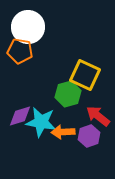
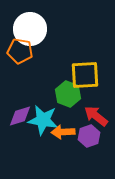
white circle: moved 2 px right, 2 px down
yellow square: rotated 28 degrees counterclockwise
green hexagon: rotated 25 degrees counterclockwise
red arrow: moved 2 px left
cyan star: moved 2 px right, 2 px up
